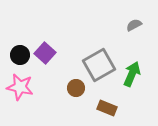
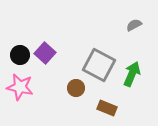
gray square: rotated 32 degrees counterclockwise
